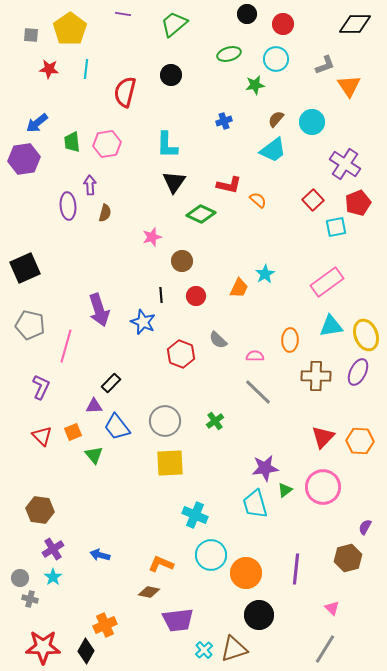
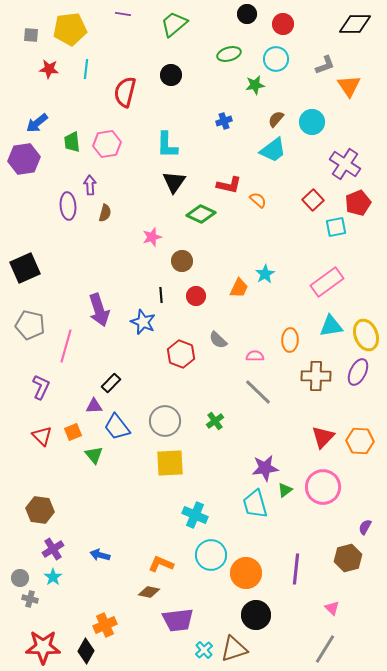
yellow pentagon at (70, 29): rotated 28 degrees clockwise
black circle at (259, 615): moved 3 px left
